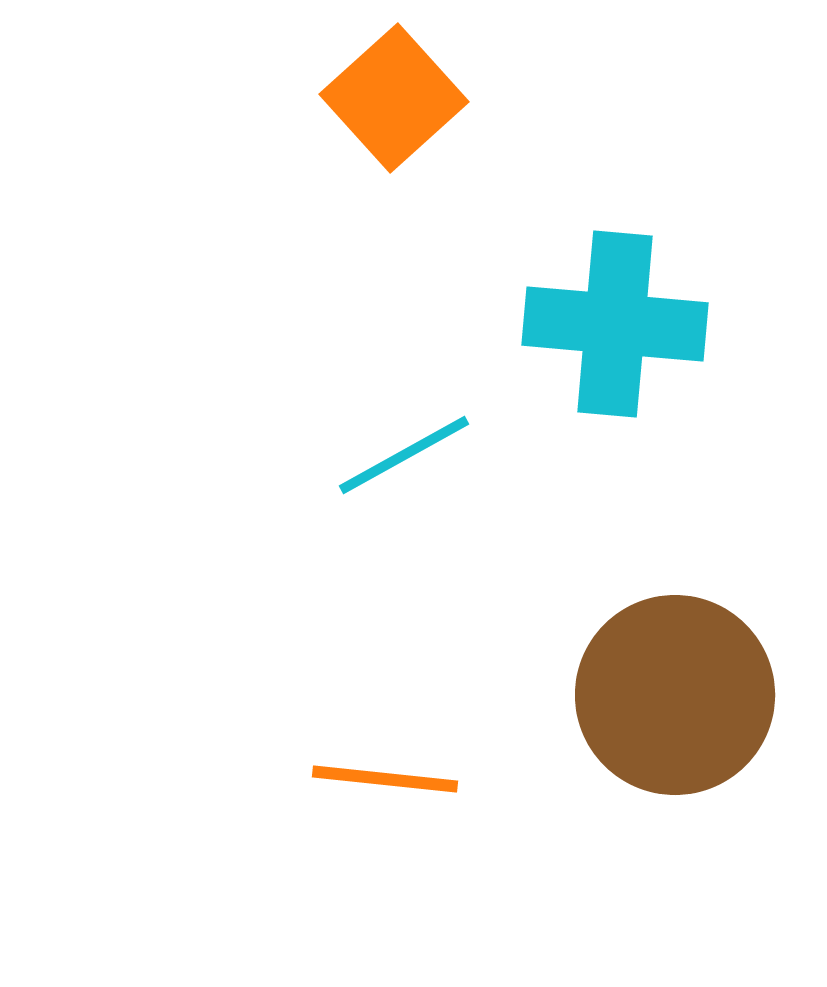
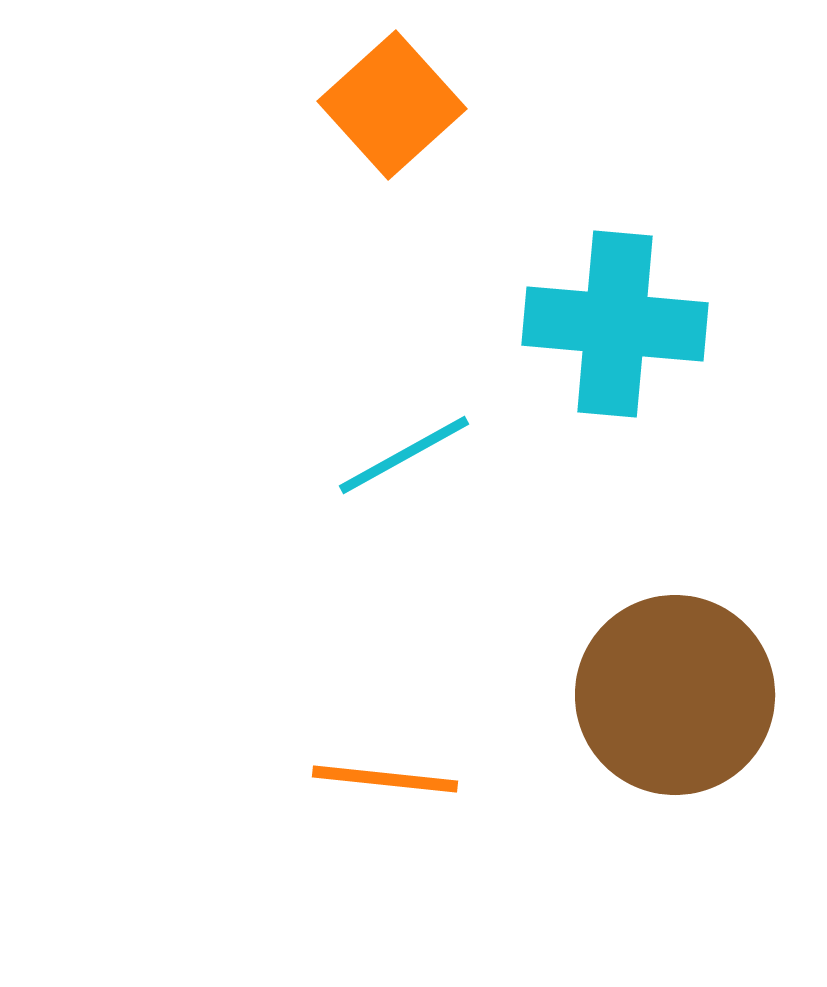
orange square: moved 2 px left, 7 px down
